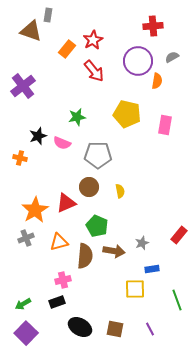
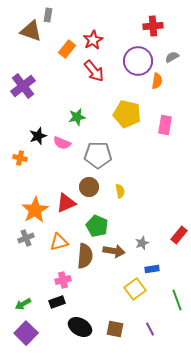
yellow square: rotated 35 degrees counterclockwise
